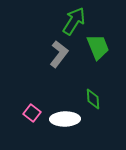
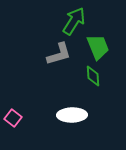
gray L-shape: rotated 36 degrees clockwise
green diamond: moved 23 px up
pink square: moved 19 px left, 5 px down
white ellipse: moved 7 px right, 4 px up
